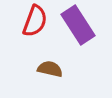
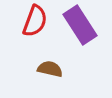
purple rectangle: moved 2 px right
